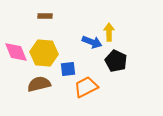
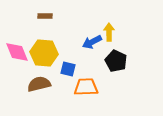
blue arrow: rotated 132 degrees clockwise
pink diamond: moved 1 px right
blue square: rotated 21 degrees clockwise
orange trapezoid: rotated 25 degrees clockwise
